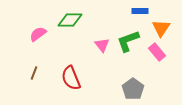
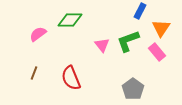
blue rectangle: rotated 63 degrees counterclockwise
